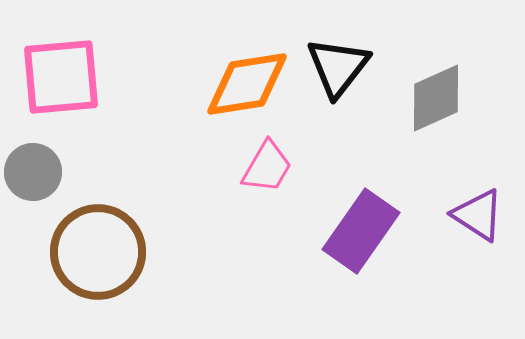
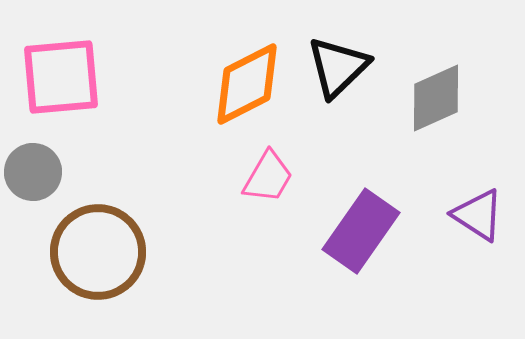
black triangle: rotated 8 degrees clockwise
orange diamond: rotated 18 degrees counterclockwise
pink trapezoid: moved 1 px right, 10 px down
